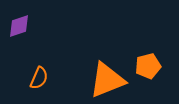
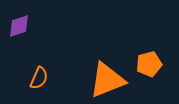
orange pentagon: moved 1 px right, 2 px up
